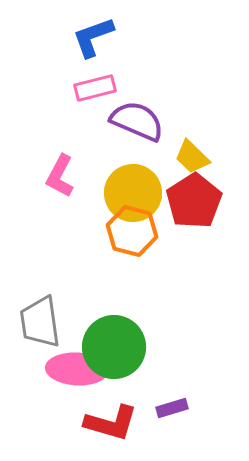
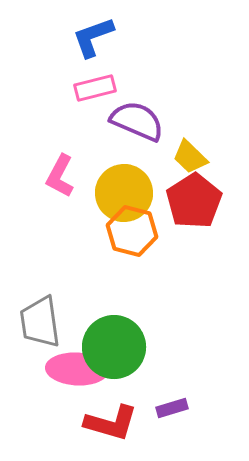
yellow trapezoid: moved 2 px left
yellow circle: moved 9 px left
